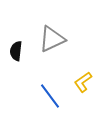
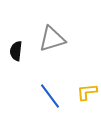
gray triangle: rotated 8 degrees clockwise
yellow L-shape: moved 4 px right, 10 px down; rotated 30 degrees clockwise
